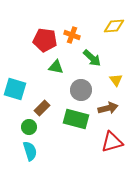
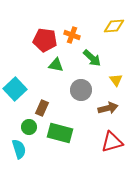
green triangle: moved 2 px up
cyan square: rotated 30 degrees clockwise
brown rectangle: rotated 21 degrees counterclockwise
green rectangle: moved 16 px left, 14 px down
cyan semicircle: moved 11 px left, 2 px up
